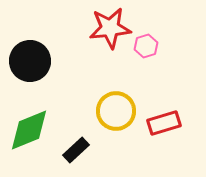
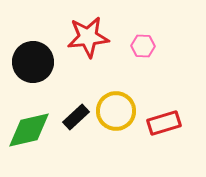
red star: moved 22 px left, 9 px down
pink hexagon: moved 3 px left; rotated 20 degrees clockwise
black circle: moved 3 px right, 1 px down
green diamond: rotated 9 degrees clockwise
black rectangle: moved 33 px up
